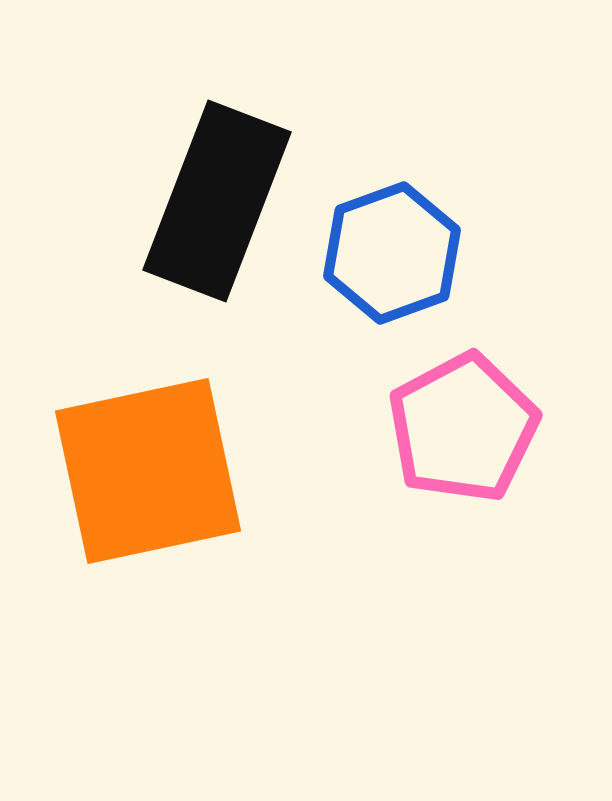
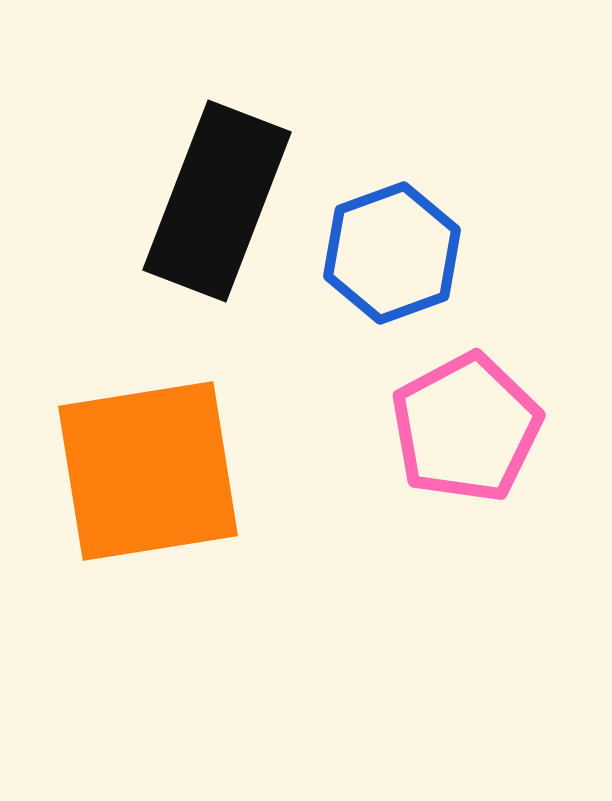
pink pentagon: moved 3 px right
orange square: rotated 3 degrees clockwise
